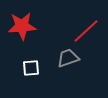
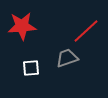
gray trapezoid: moved 1 px left
